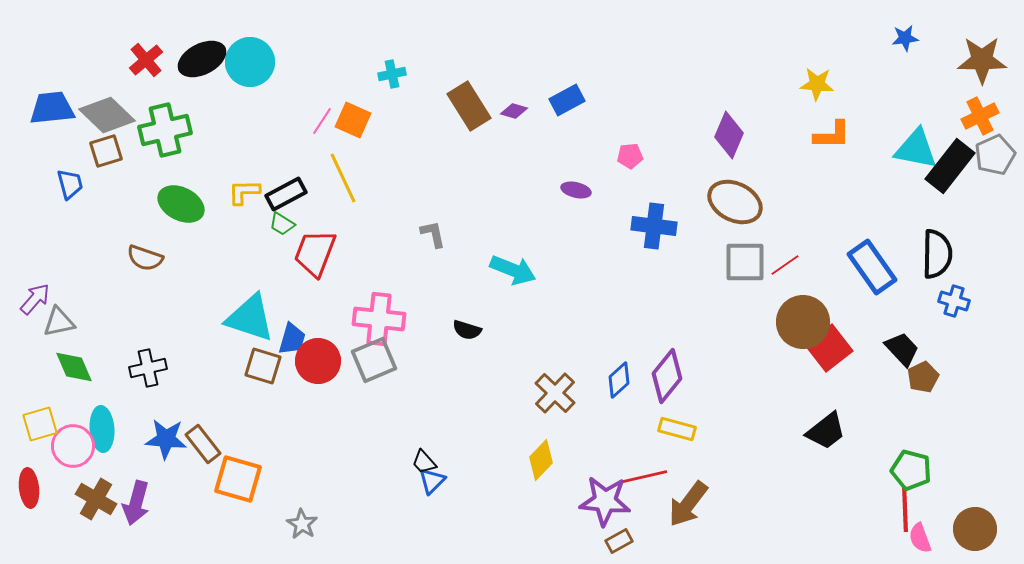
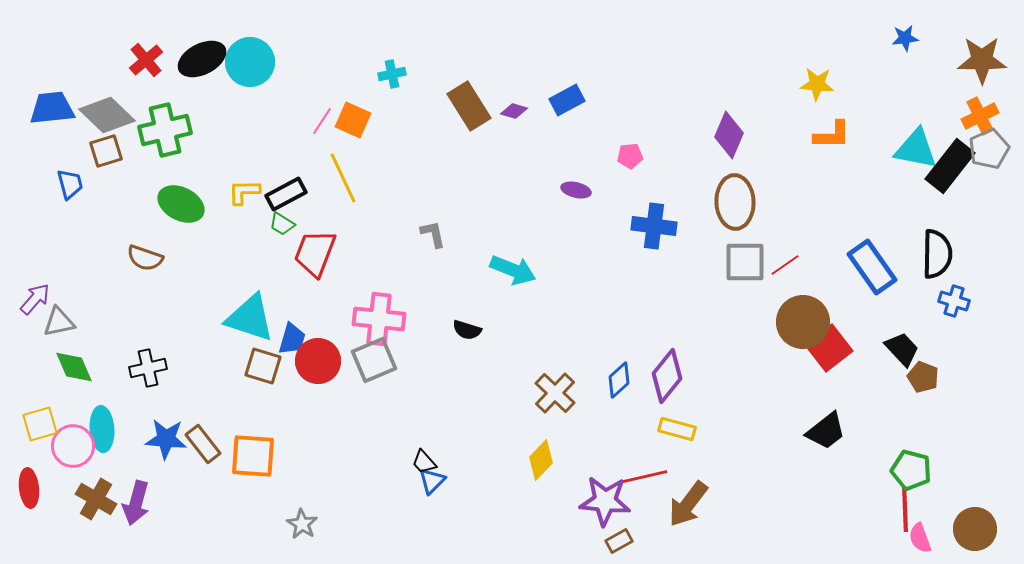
gray pentagon at (995, 155): moved 6 px left, 6 px up
brown ellipse at (735, 202): rotated 62 degrees clockwise
brown pentagon at (923, 377): rotated 24 degrees counterclockwise
orange square at (238, 479): moved 15 px right, 23 px up; rotated 12 degrees counterclockwise
